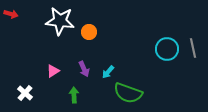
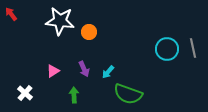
red arrow: rotated 144 degrees counterclockwise
green semicircle: moved 1 px down
